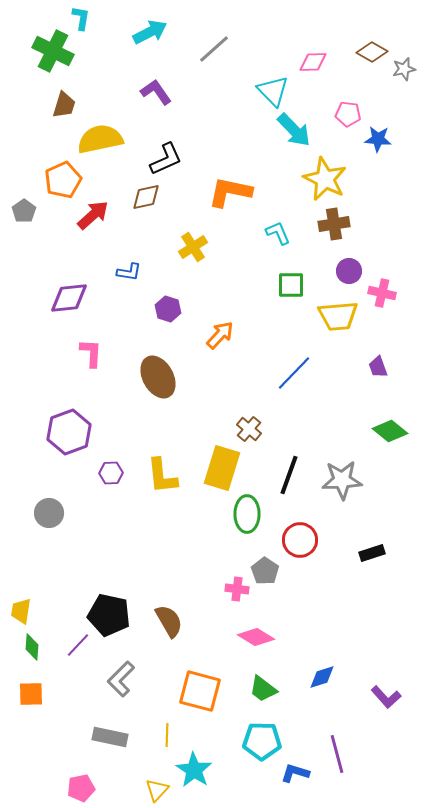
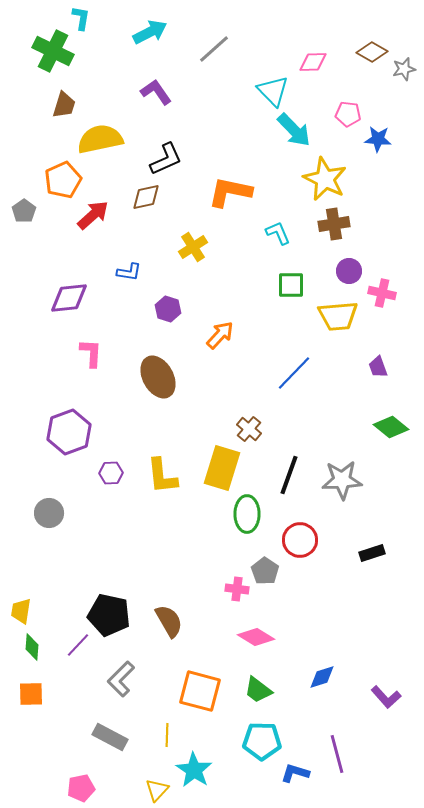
green diamond at (390, 431): moved 1 px right, 4 px up
green trapezoid at (263, 689): moved 5 px left, 1 px down
gray rectangle at (110, 737): rotated 16 degrees clockwise
